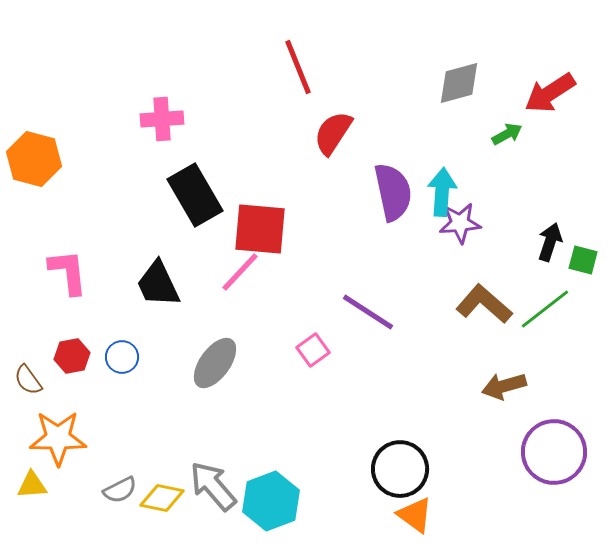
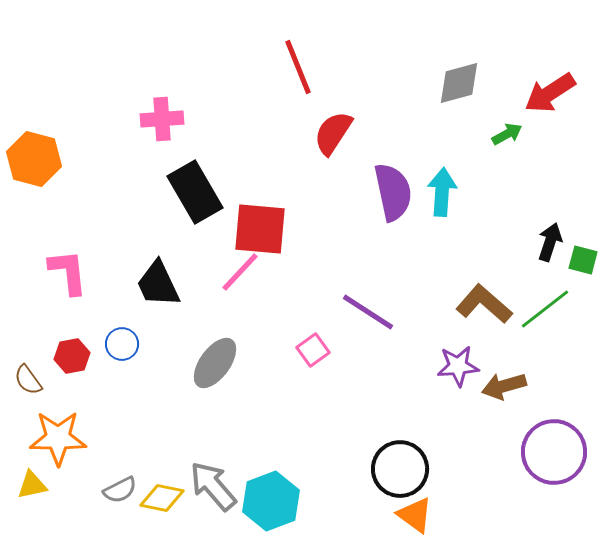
black rectangle: moved 3 px up
purple star: moved 2 px left, 143 px down
blue circle: moved 13 px up
yellow triangle: rotated 8 degrees counterclockwise
